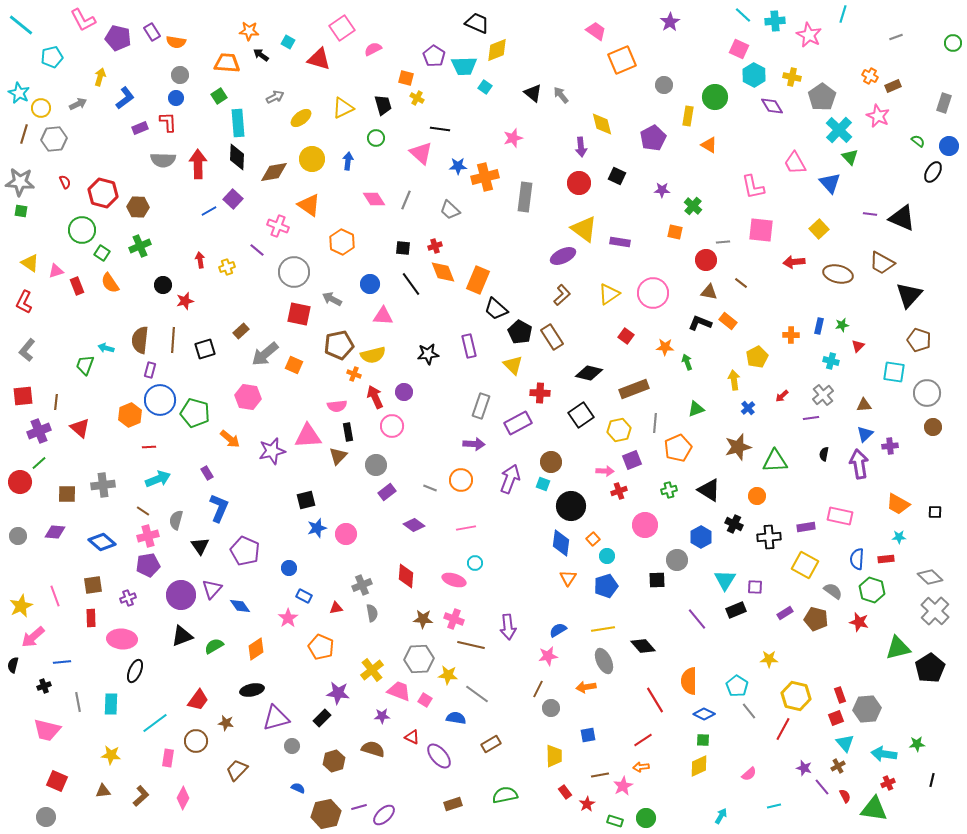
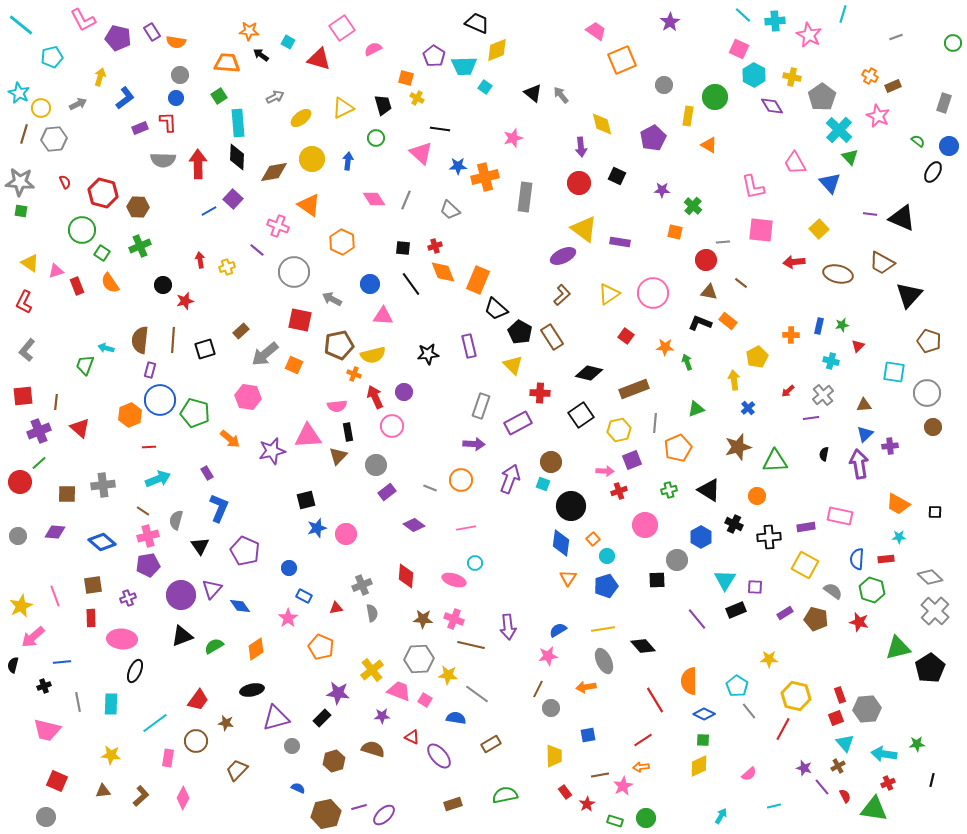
red square at (299, 314): moved 1 px right, 6 px down
brown pentagon at (919, 340): moved 10 px right, 1 px down
red arrow at (782, 396): moved 6 px right, 5 px up
